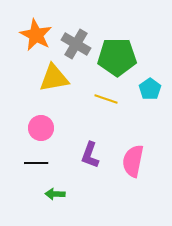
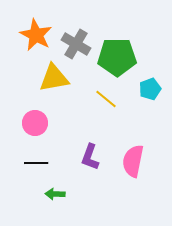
cyan pentagon: rotated 15 degrees clockwise
yellow line: rotated 20 degrees clockwise
pink circle: moved 6 px left, 5 px up
purple L-shape: moved 2 px down
